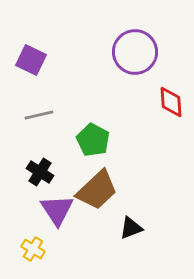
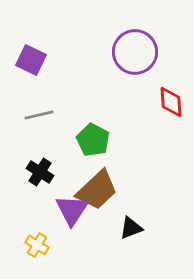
purple triangle: moved 15 px right; rotated 6 degrees clockwise
yellow cross: moved 4 px right, 4 px up
